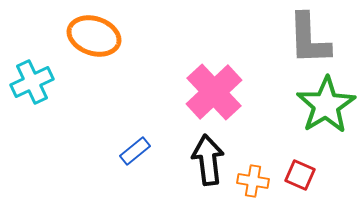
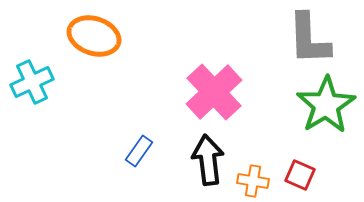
blue rectangle: moved 4 px right; rotated 16 degrees counterclockwise
